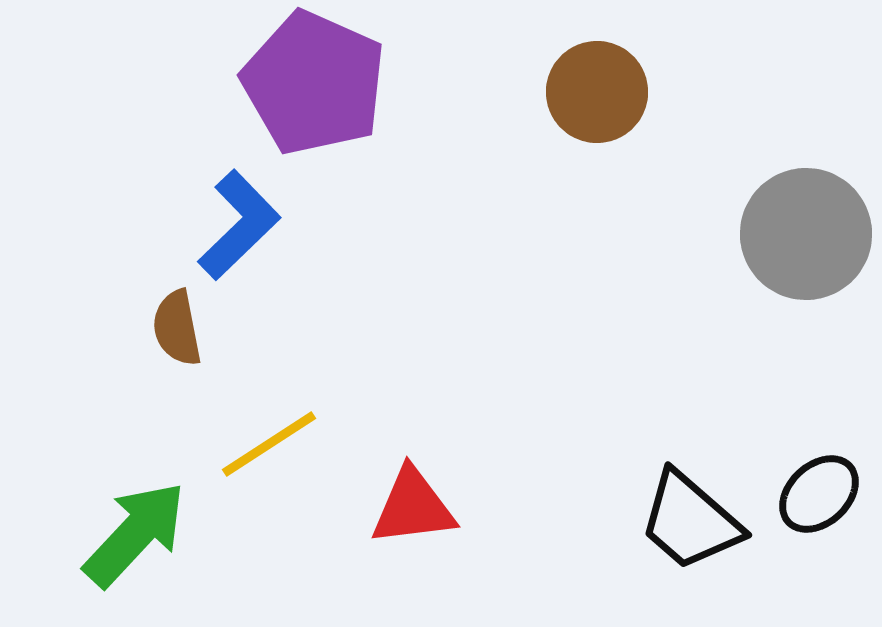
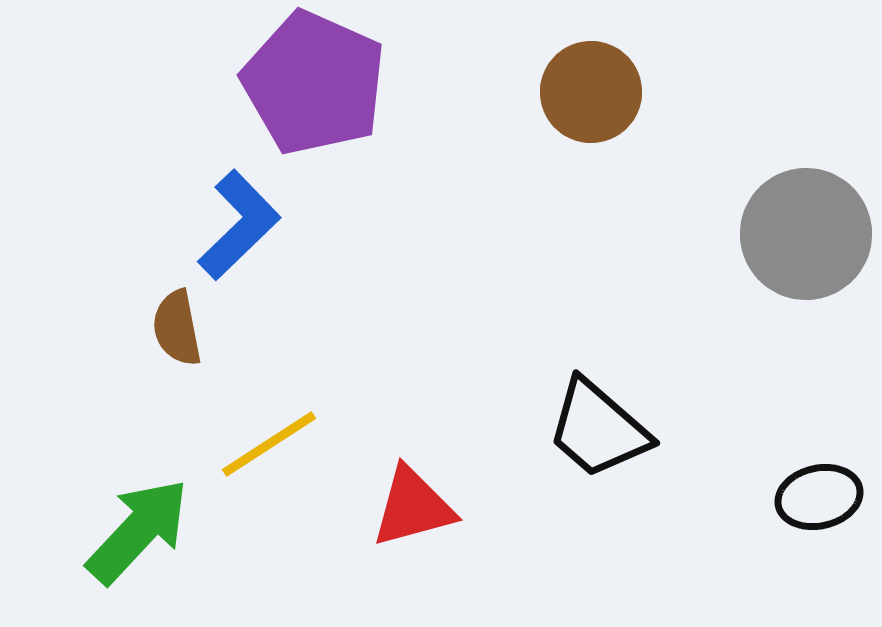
brown circle: moved 6 px left
black ellipse: moved 3 px down; rotated 30 degrees clockwise
red triangle: rotated 8 degrees counterclockwise
black trapezoid: moved 92 px left, 92 px up
green arrow: moved 3 px right, 3 px up
